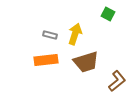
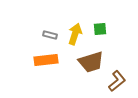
green square: moved 8 px left, 15 px down; rotated 32 degrees counterclockwise
brown trapezoid: moved 5 px right
